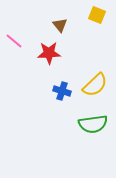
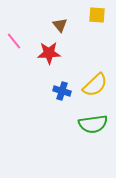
yellow square: rotated 18 degrees counterclockwise
pink line: rotated 12 degrees clockwise
